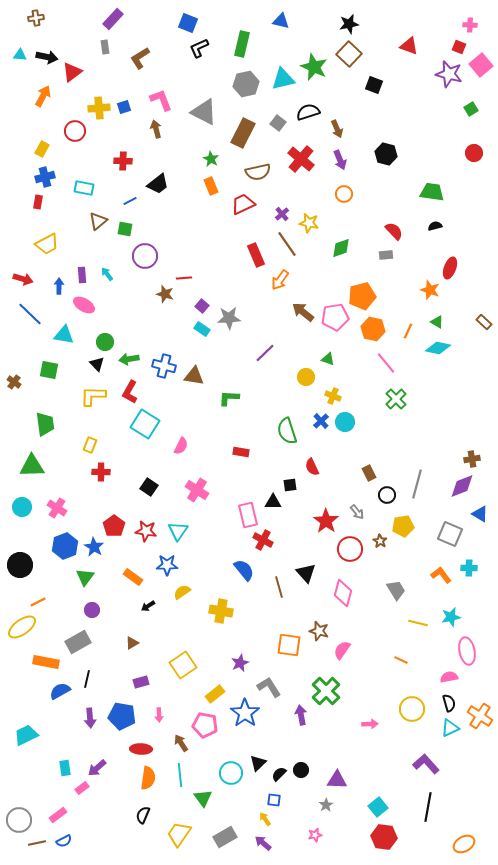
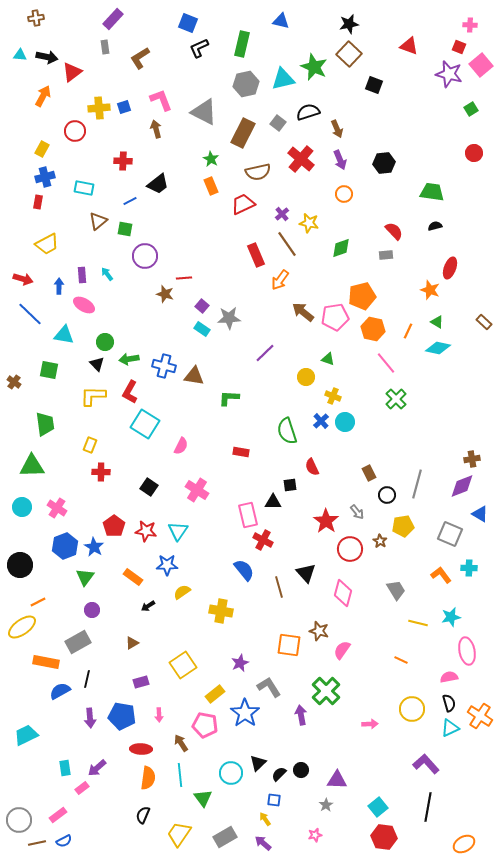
black hexagon at (386, 154): moved 2 px left, 9 px down; rotated 20 degrees counterclockwise
